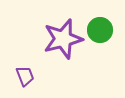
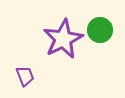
purple star: rotated 12 degrees counterclockwise
